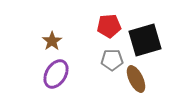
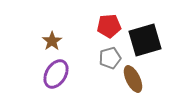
gray pentagon: moved 2 px left, 2 px up; rotated 15 degrees counterclockwise
brown ellipse: moved 3 px left
